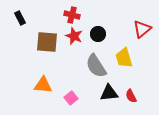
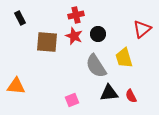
red cross: moved 4 px right; rotated 28 degrees counterclockwise
orange triangle: moved 27 px left, 1 px down
pink square: moved 1 px right, 2 px down; rotated 16 degrees clockwise
